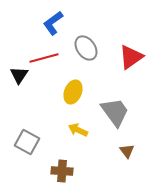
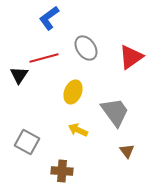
blue L-shape: moved 4 px left, 5 px up
